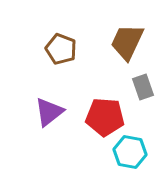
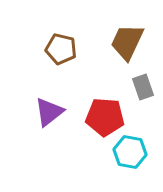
brown pentagon: rotated 8 degrees counterclockwise
